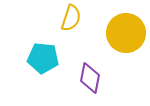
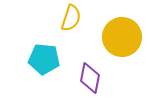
yellow circle: moved 4 px left, 4 px down
cyan pentagon: moved 1 px right, 1 px down
